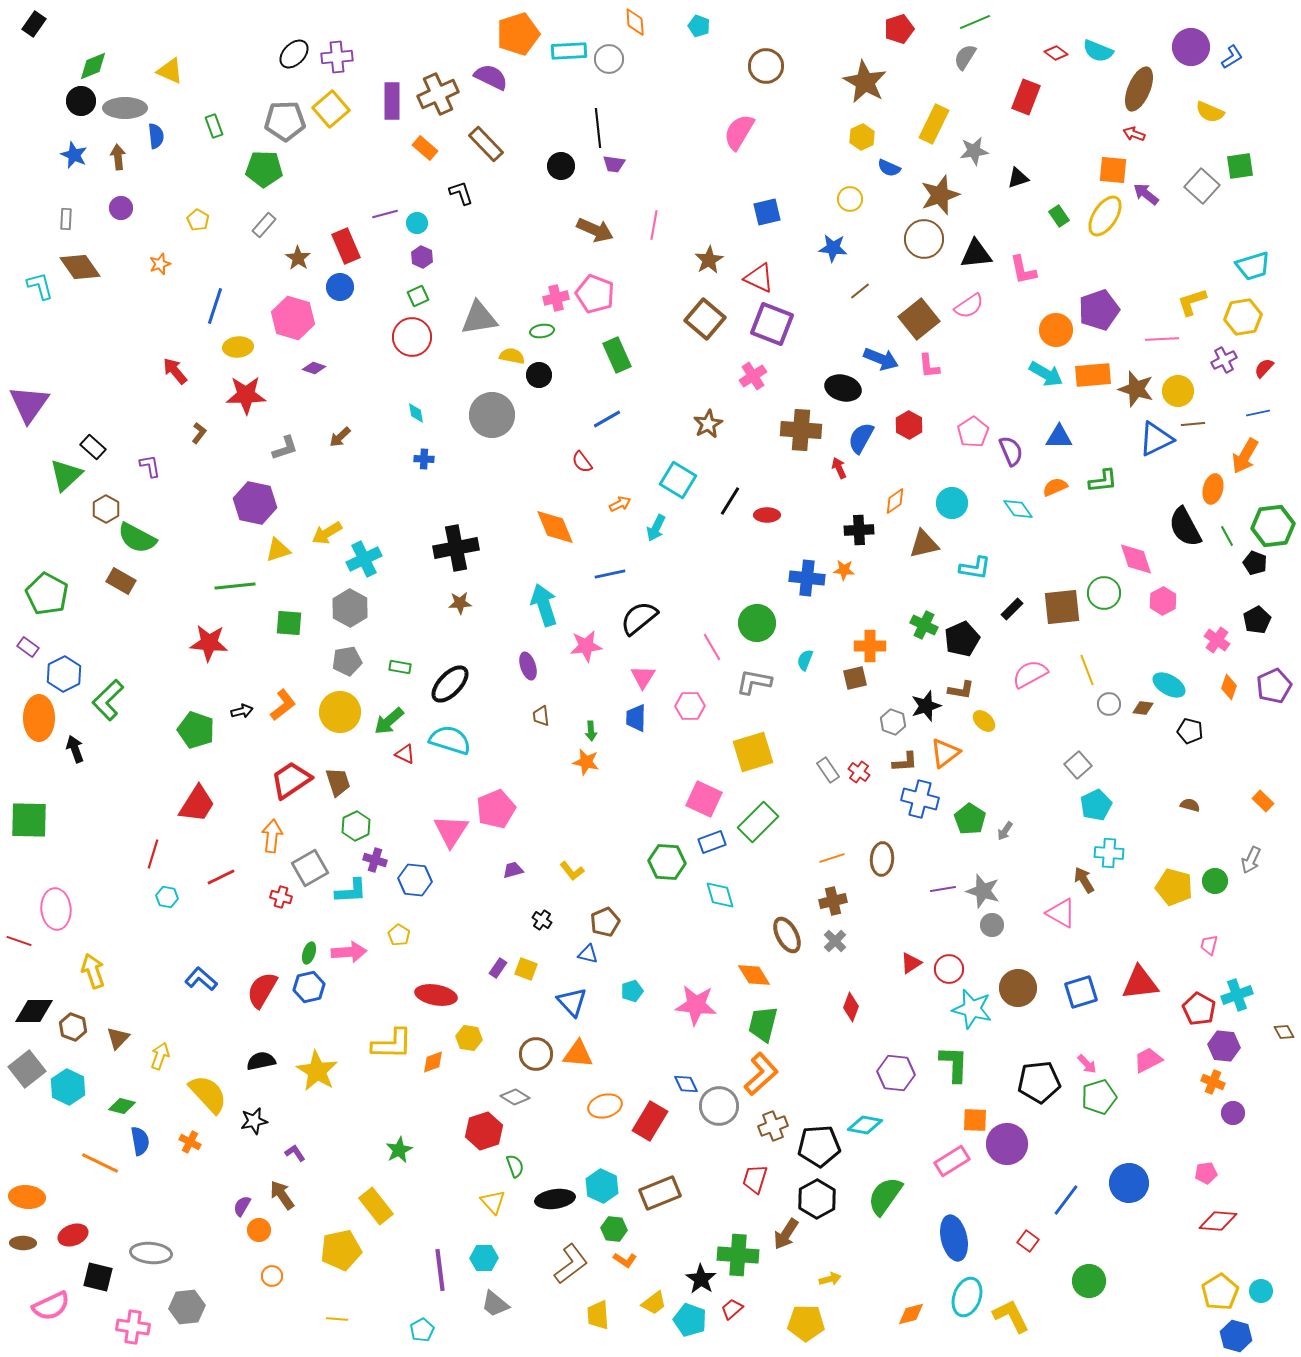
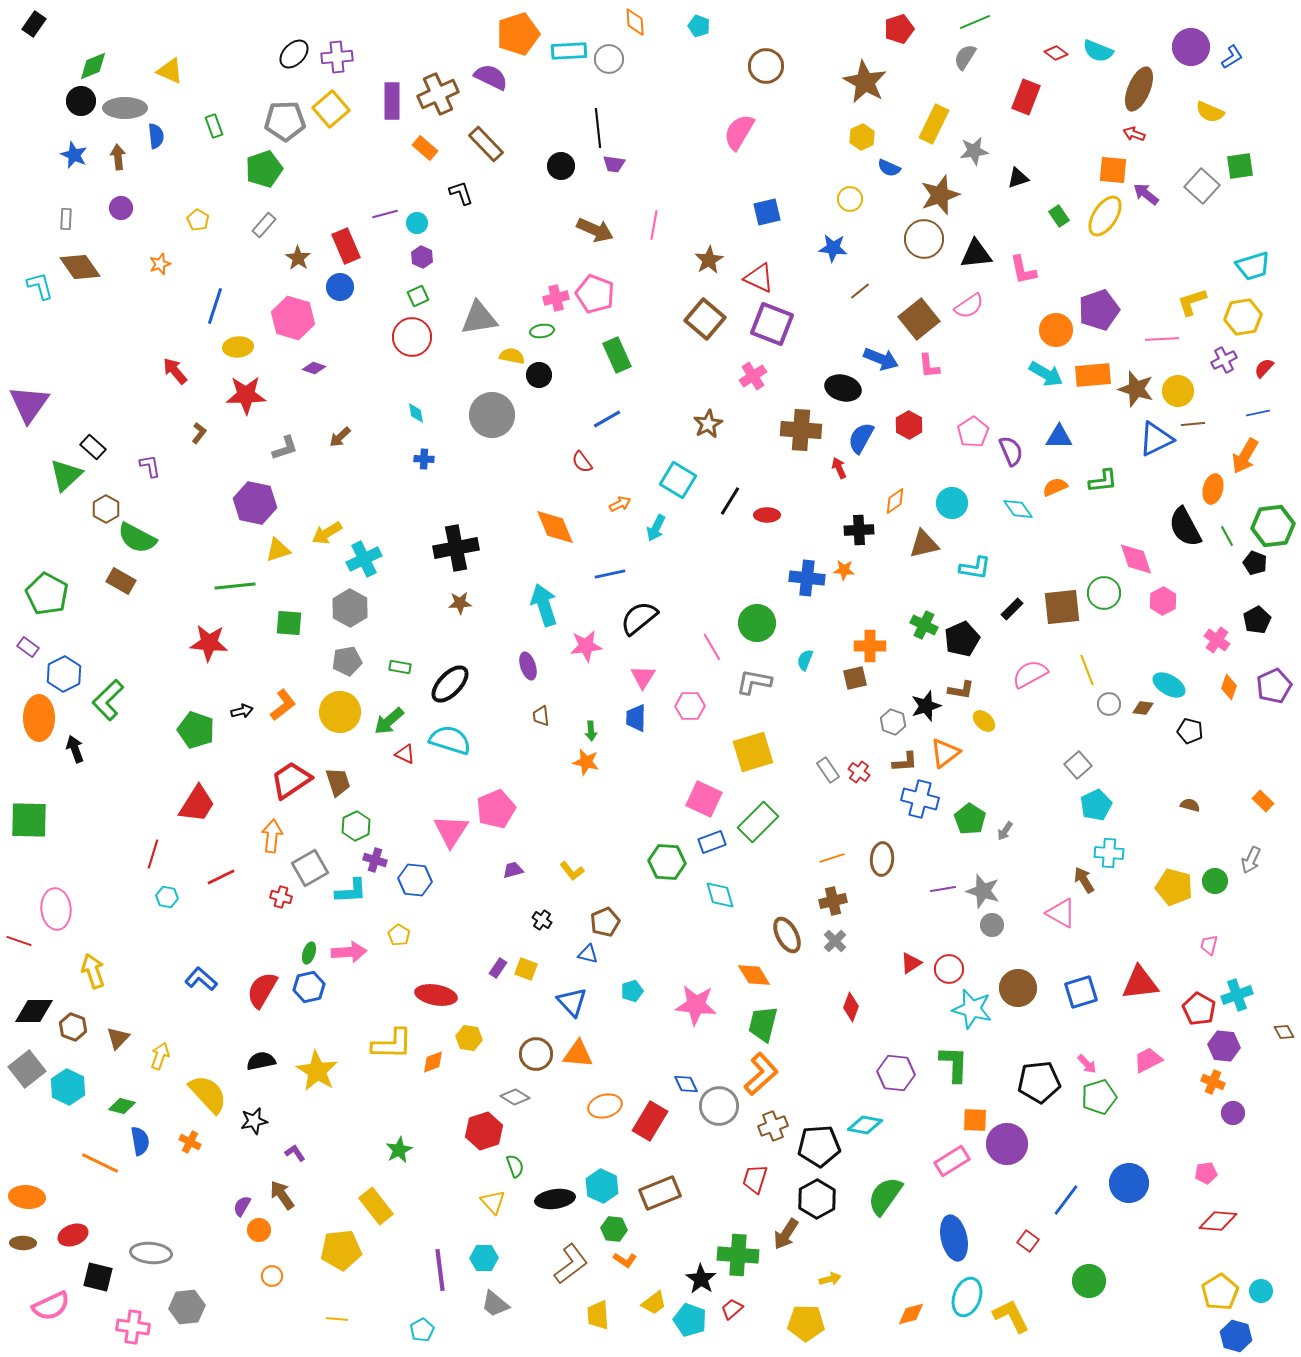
green pentagon at (264, 169): rotated 21 degrees counterclockwise
yellow pentagon at (341, 1250): rotated 6 degrees clockwise
